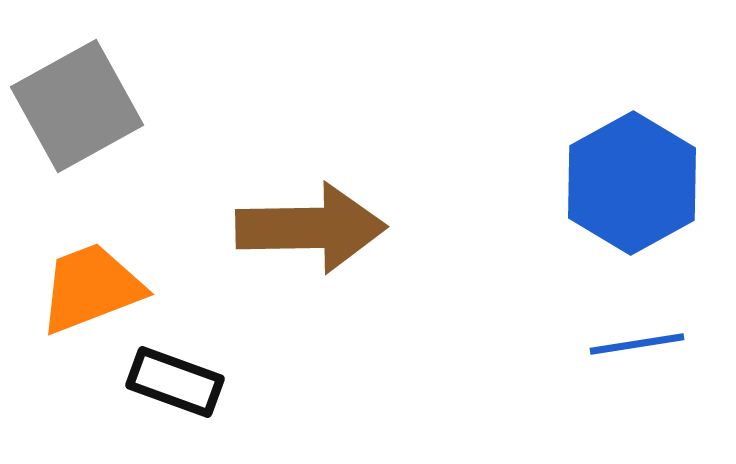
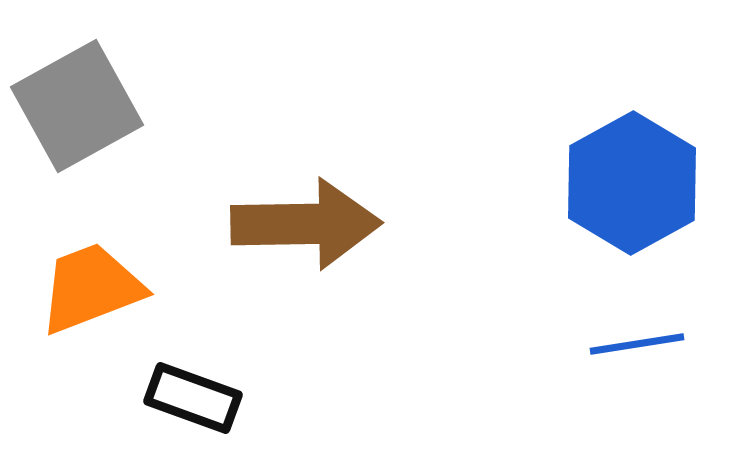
brown arrow: moved 5 px left, 4 px up
black rectangle: moved 18 px right, 16 px down
